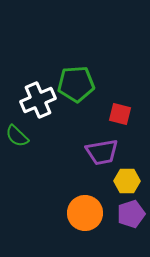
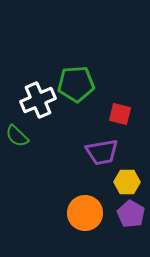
yellow hexagon: moved 1 px down
purple pentagon: rotated 24 degrees counterclockwise
